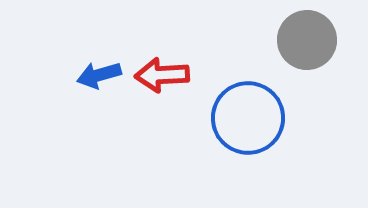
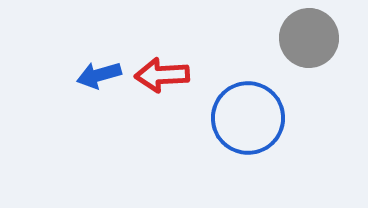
gray circle: moved 2 px right, 2 px up
